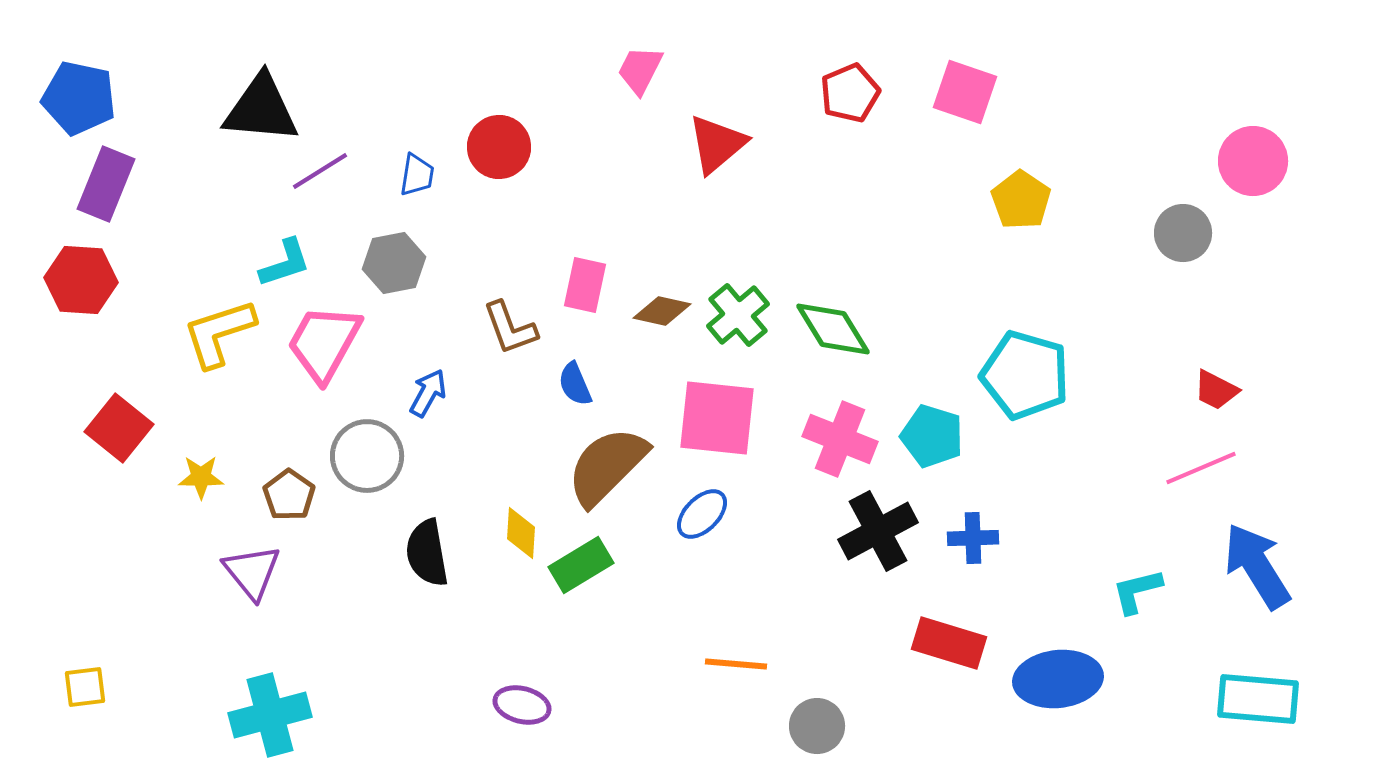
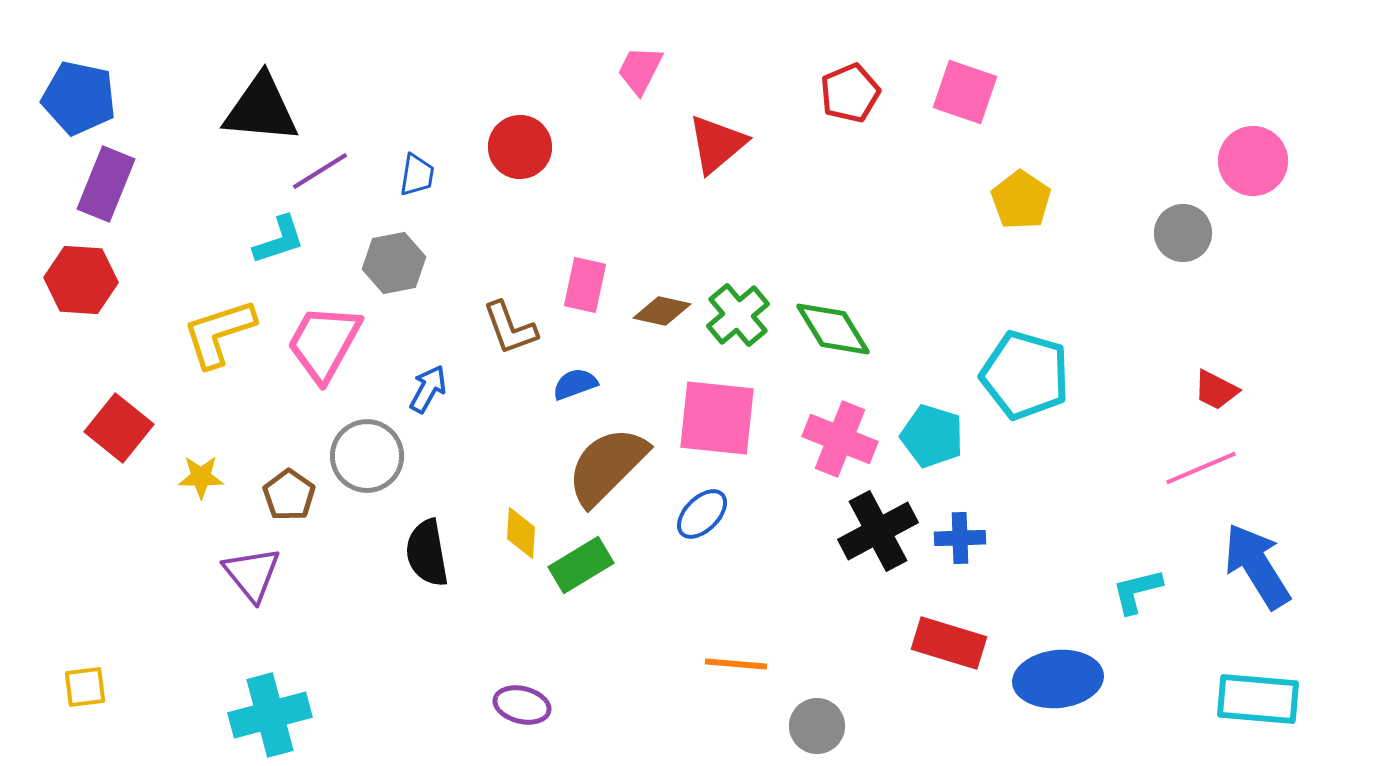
red circle at (499, 147): moved 21 px right
cyan L-shape at (285, 263): moved 6 px left, 23 px up
blue semicircle at (575, 384): rotated 93 degrees clockwise
blue arrow at (428, 393): moved 4 px up
blue cross at (973, 538): moved 13 px left
purple triangle at (252, 572): moved 2 px down
